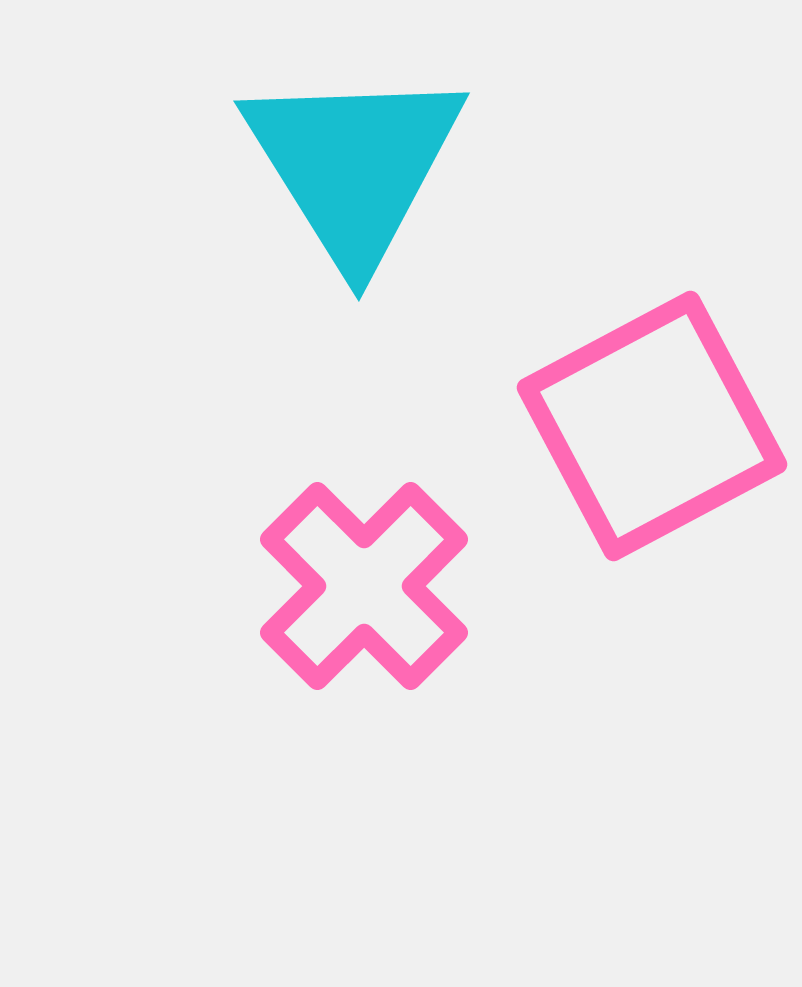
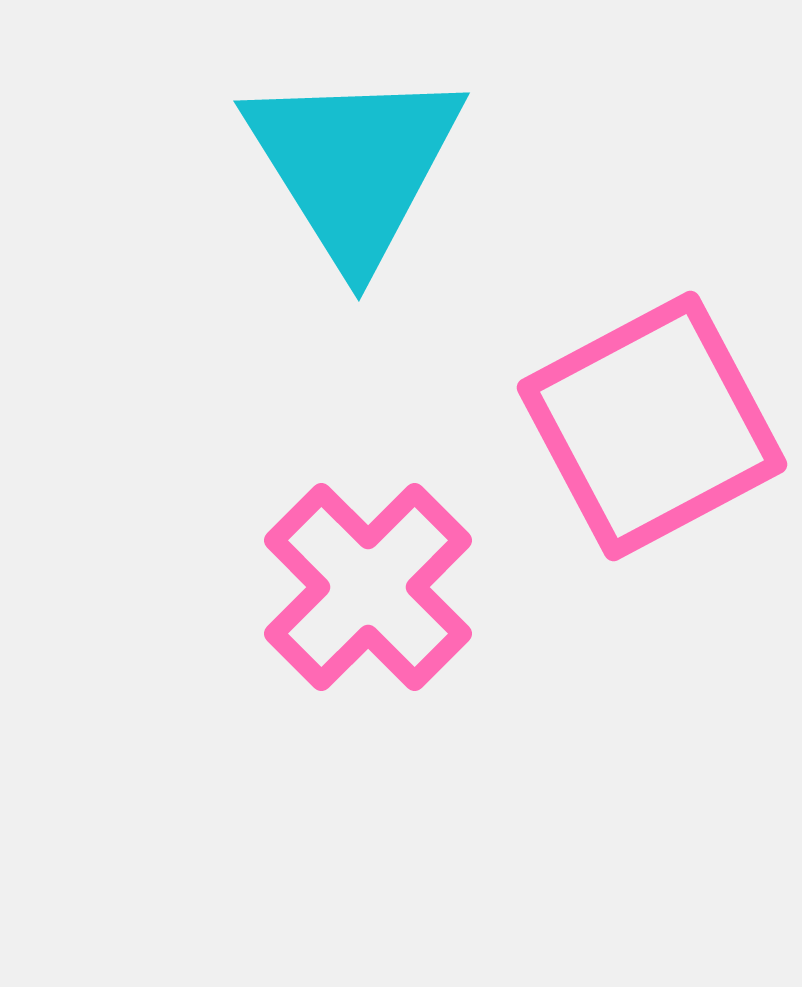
pink cross: moved 4 px right, 1 px down
